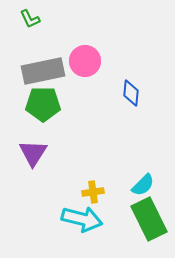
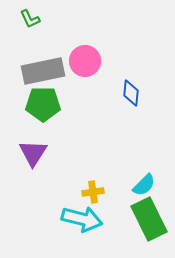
cyan semicircle: moved 1 px right
